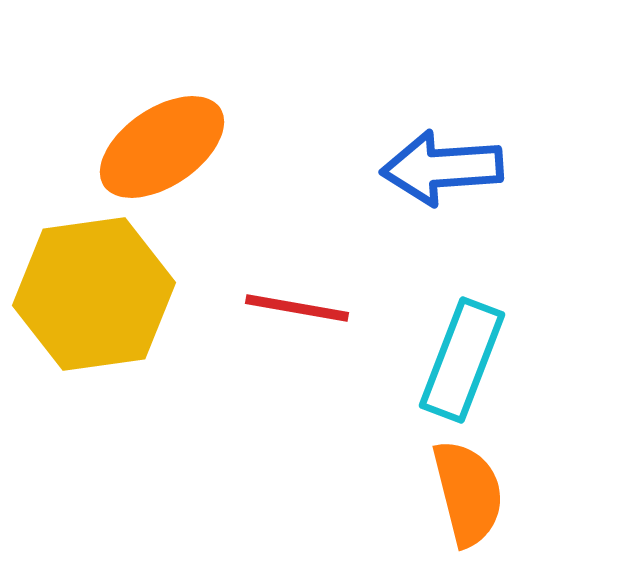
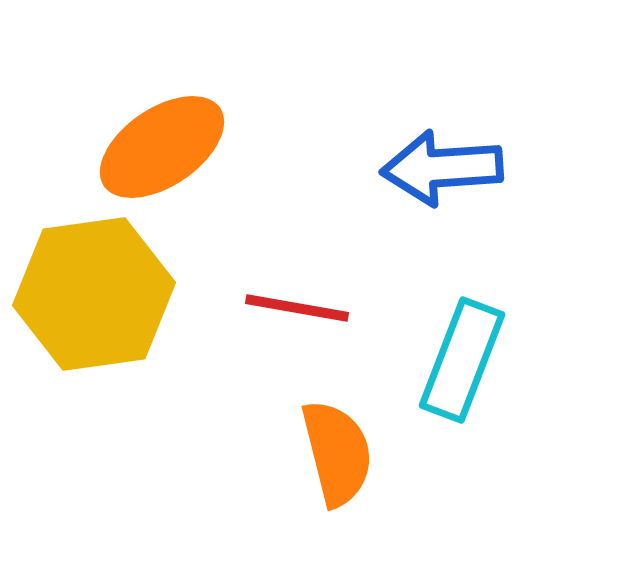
orange semicircle: moved 131 px left, 40 px up
